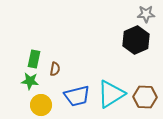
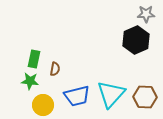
cyan triangle: rotated 16 degrees counterclockwise
yellow circle: moved 2 px right
